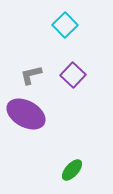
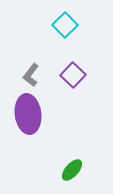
gray L-shape: rotated 40 degrees counterclockwise
purple ellipse: moved 2 px right; rotated 54 degrees clockwise
